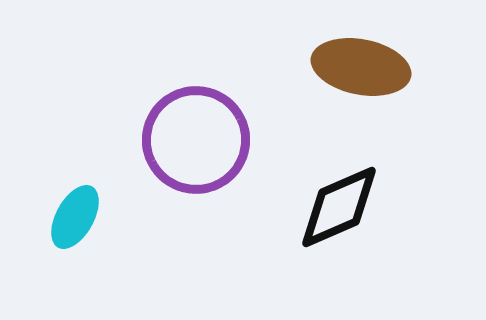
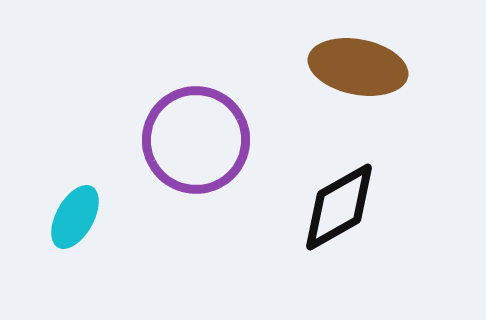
brown ellipse: moved 3 px left
black diamond: rotated 6 degrees counterclockwise
